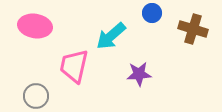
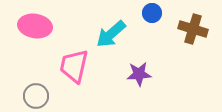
cyan arrow: moved 2 px up
